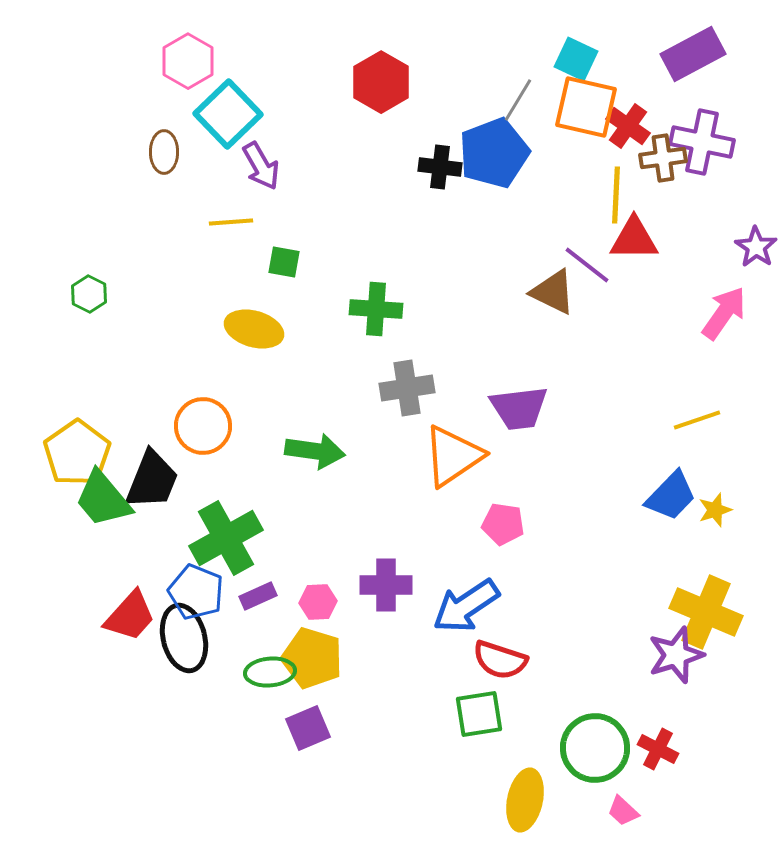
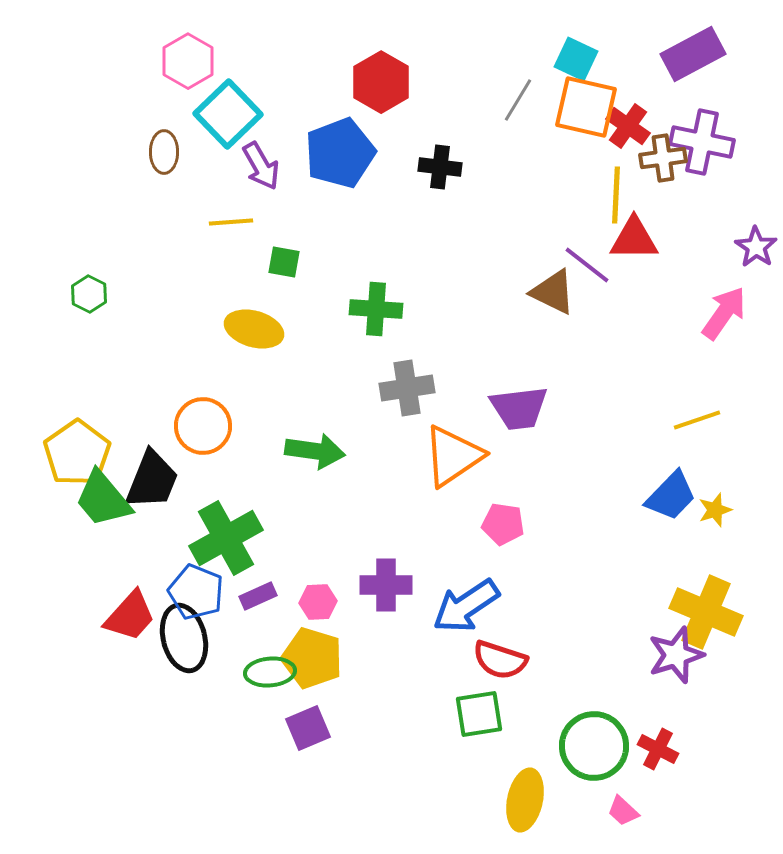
blue pentagon at (494, 153): moved 154 px left
green circle at (595, 748): moved 1 px left, 2 px up
